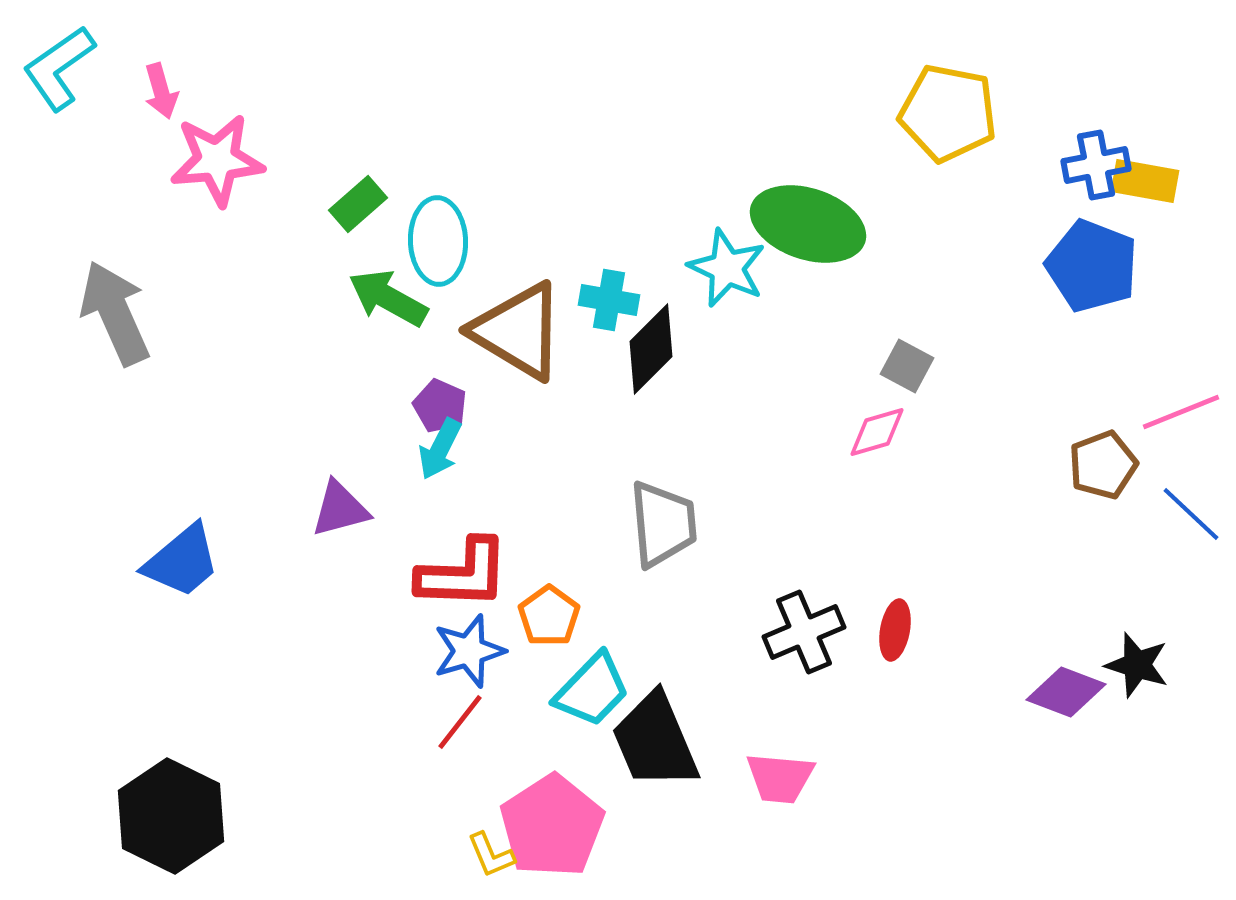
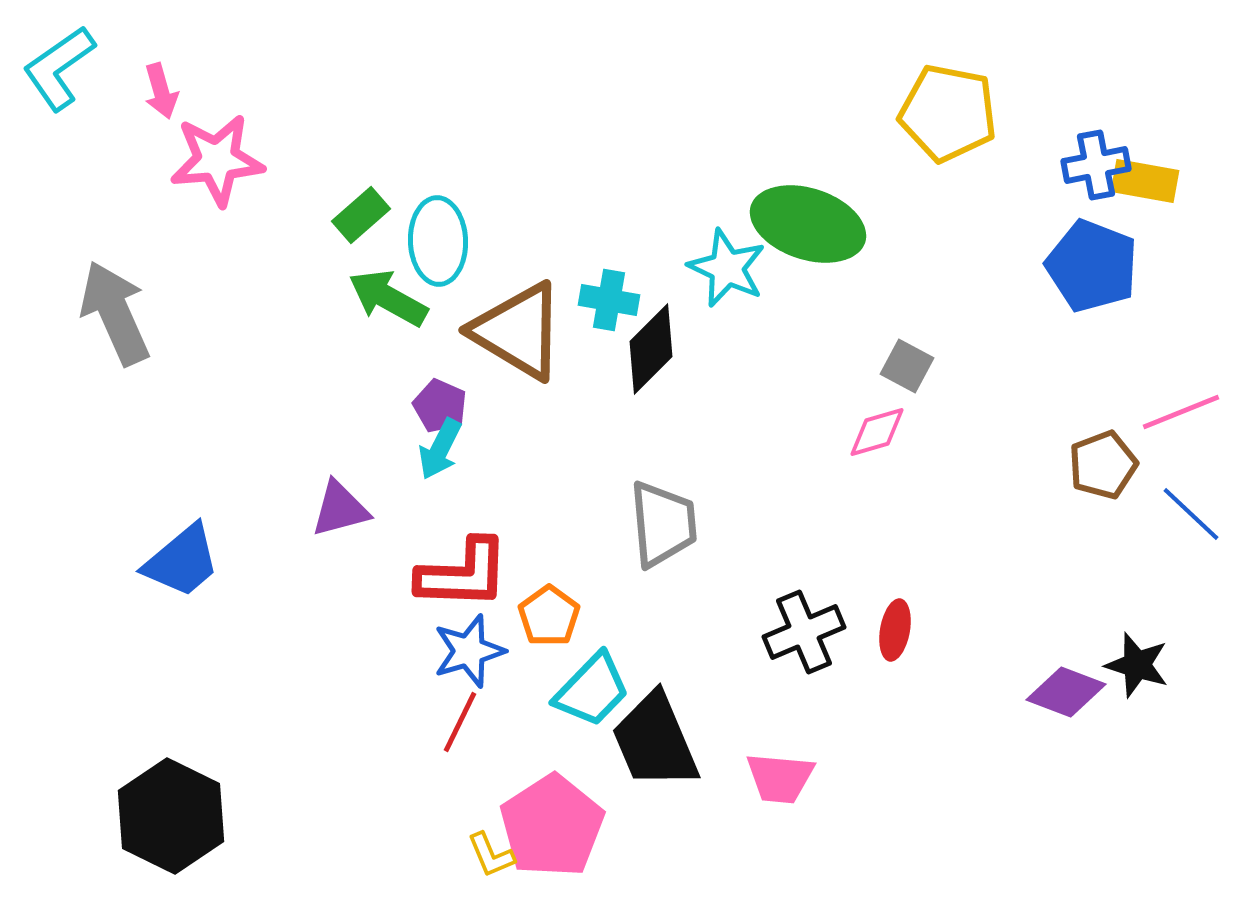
green rectangle: moved 3 px right, 11 px down
red line: rotated 12 degrees counterclockwise
